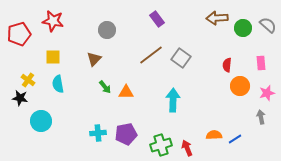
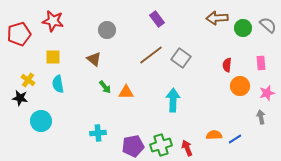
brown triangle: rotated 35 degrees counterclockwise
purple pentagon: moved 7 px right, 12 px down
